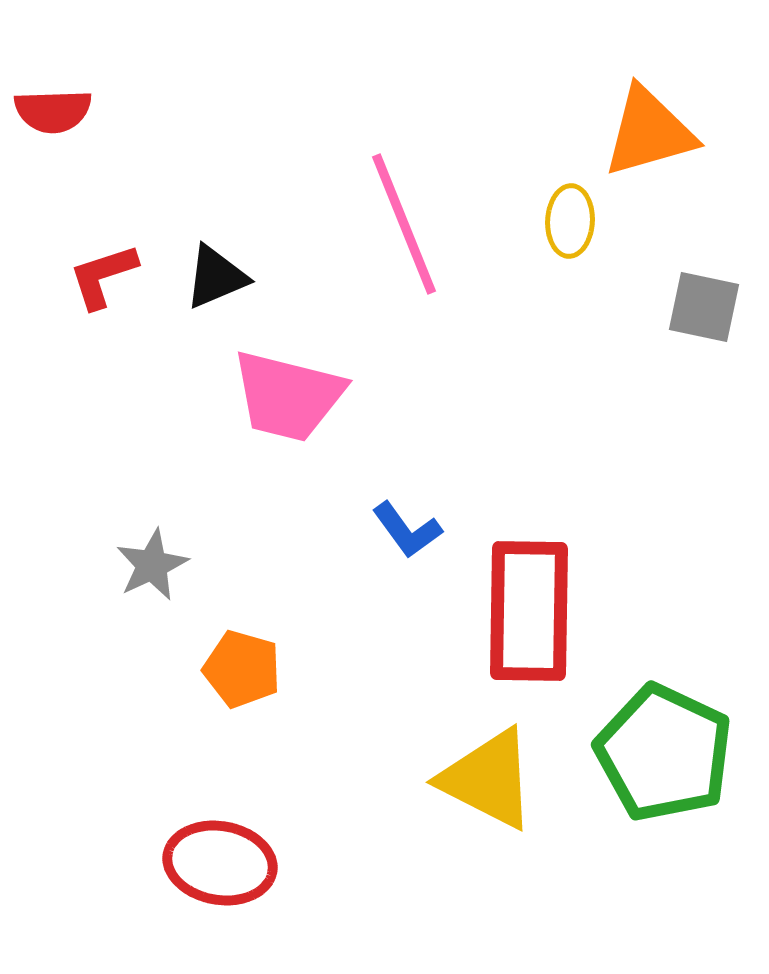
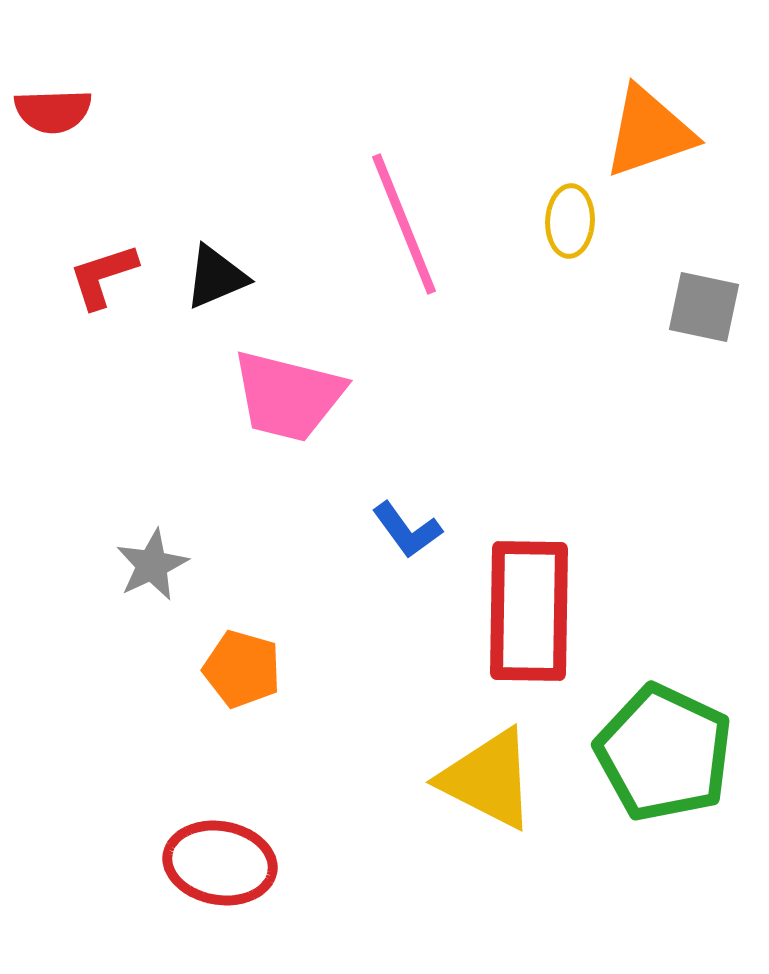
orange triangle: rotated 3 degrees counterclockwise
